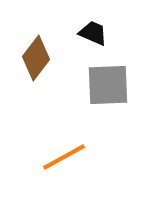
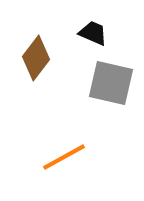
gray square: moved 3 px right, 2 px up; rotated 15 degrees clockwise
